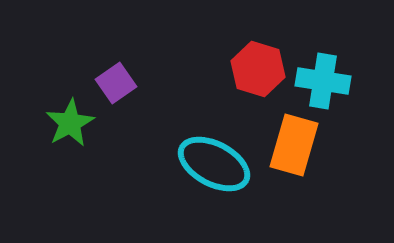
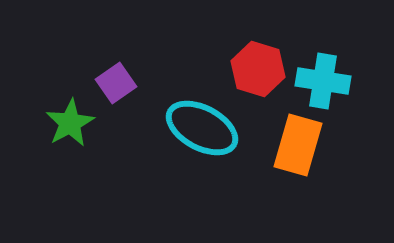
orange rectangle: moved 4 px right
cyan ellipse: moved 12 px left, 36 px up
